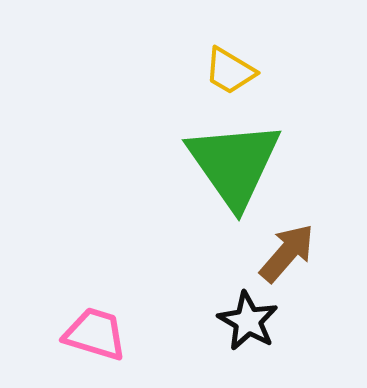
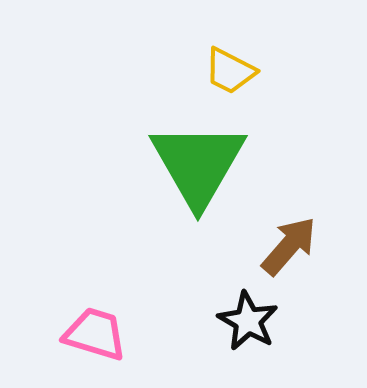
yellow trapezoid: rotated 4 degrees counterclockwise
green triangle: moved 36 px left; rotated 5 degrees clockwise
brown arrow: moved 2 px right, 7 px up
